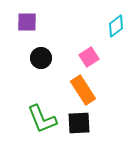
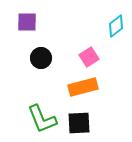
orange rectangle: moved 3 px up; rotated 72 degrees counterclockwise
